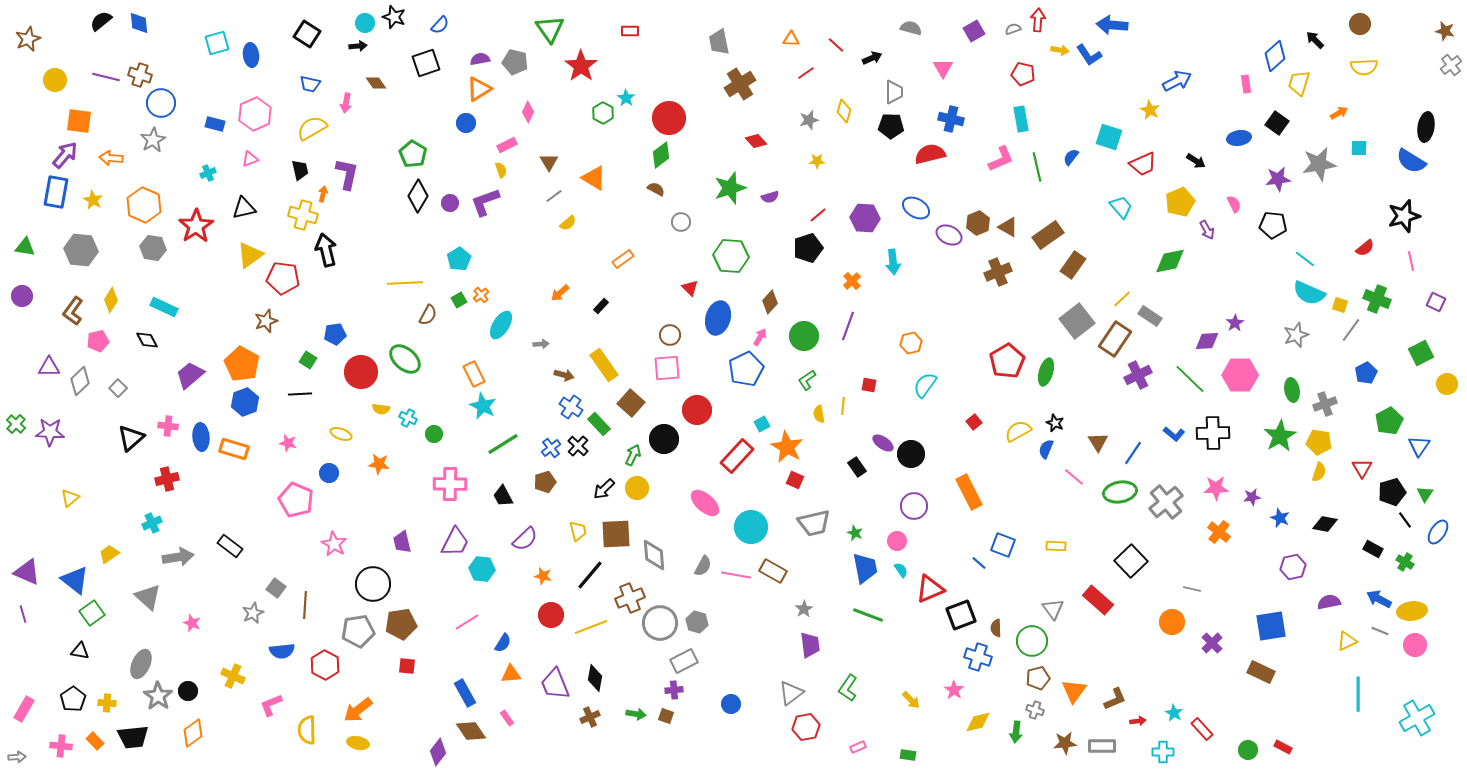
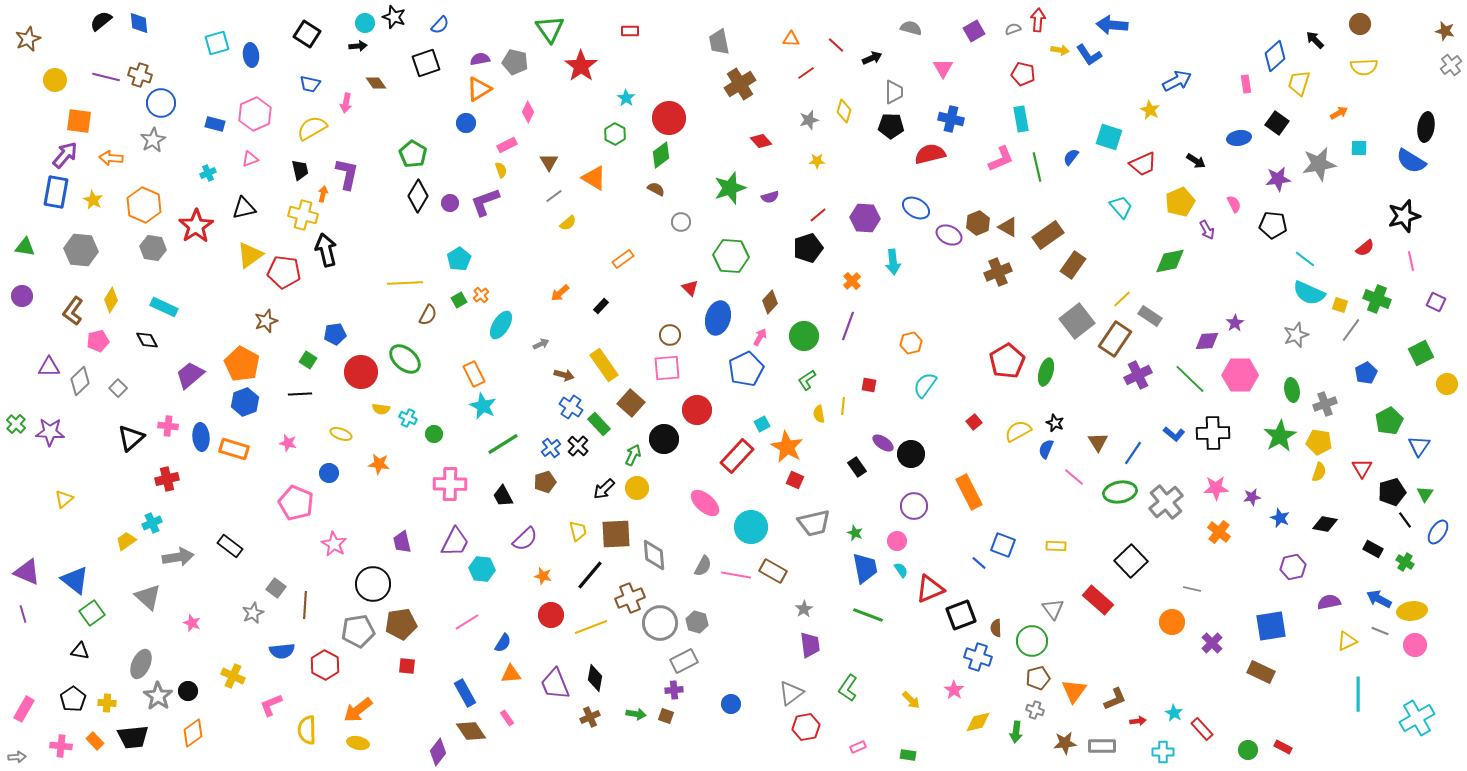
green hexagon at (603, 113): moved 12 px right, 21 px down
red diamond at (756, 141): moved 5 px right
red pentagon at (283, 278): moved 1 px right, 6 px up
gray arrow at (541, 344): rotated 21 degrees counterclockwise
yellow triangle at (70, 498): moved 6 px left, 1 px down
pink pentagon at (296, 500): moved 3 px down
yellow trapezoid at (109, 554): moved 17 px right, 13 px up
